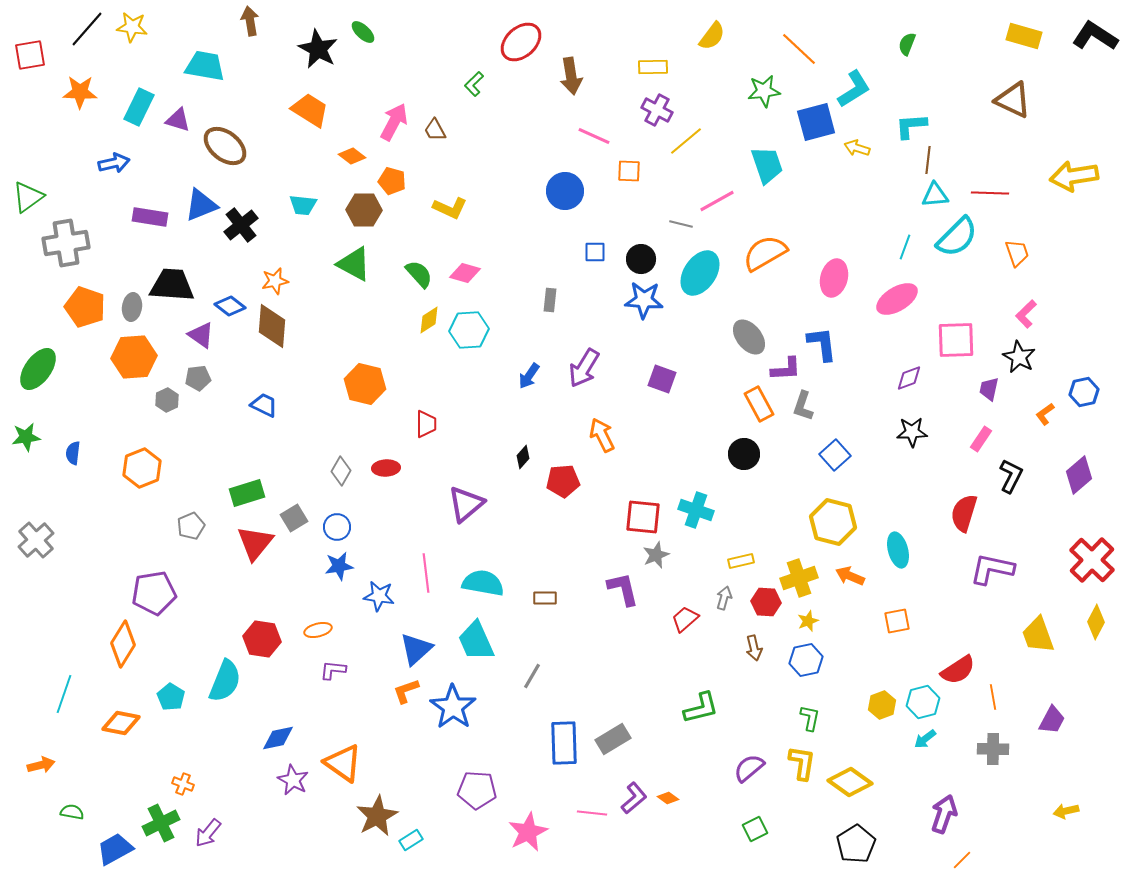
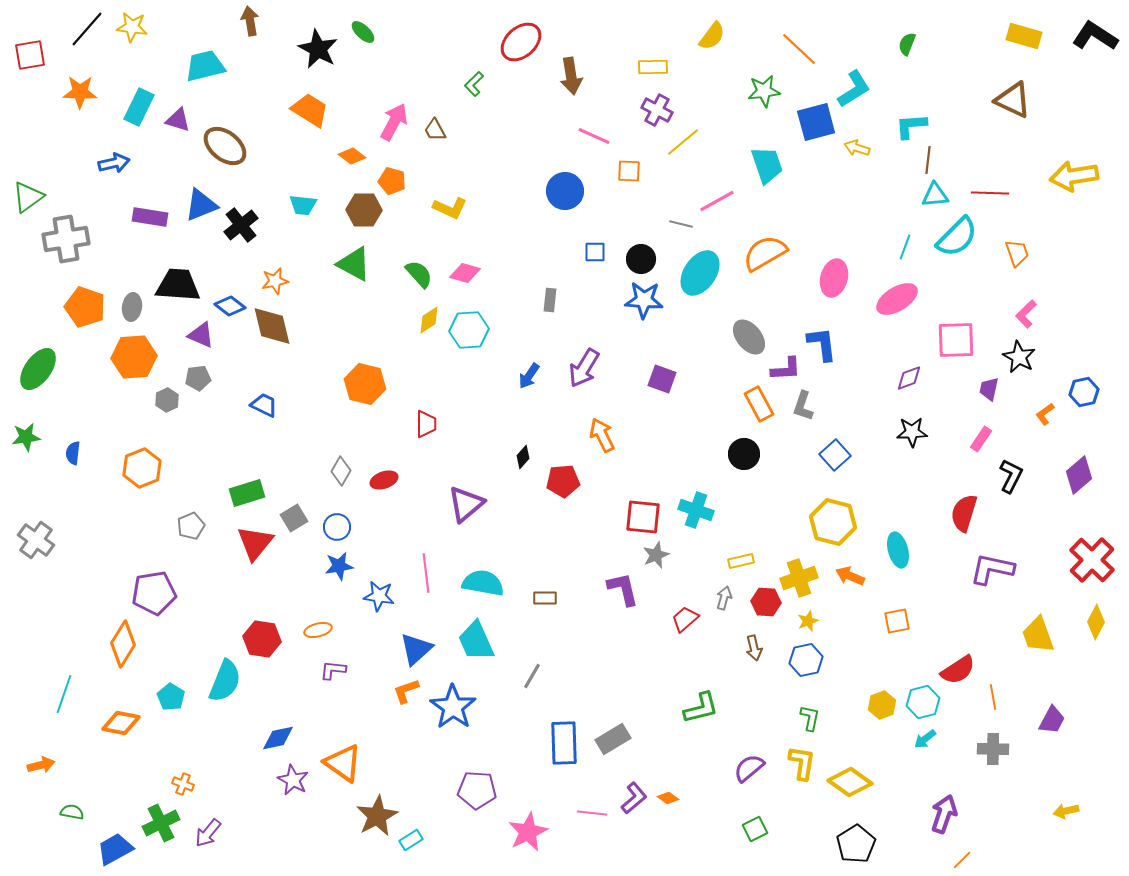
cyan trapezoid at (205, 66): rotated 24 degrees counterclockwise
yellow line at (686, 141): moved 3 px left, 1 px down
gray cross at (66, 243): moved 4 px up
black trapezoid at (172, 285): moved 6 px right
brown diamond at (272, 326): rotated 18 degrees counterclockwise
purple triangle at (201, 335): rotated 12 degrees counterclockwise
red ellipse at (386, 468): moved 2 px left, 12 px down; rotated 16 degrees counterclockwise
gray cross at (36, 540): rotated 12 degrees counterclockwise
